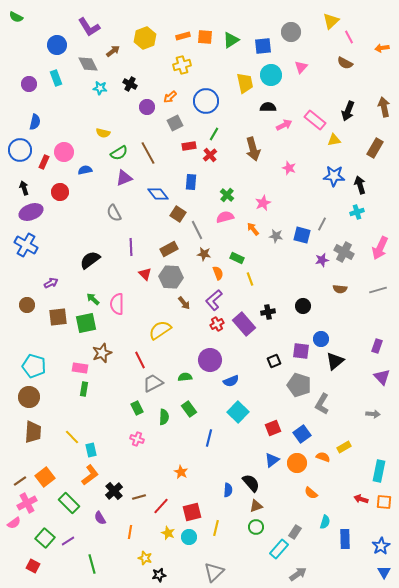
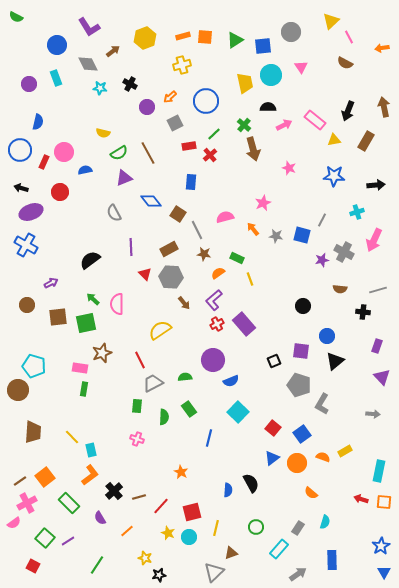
green triangle at (231, 40): moved 4 px right
pink triangle at (301, 67): rotated 16 degrees counterclockwise
blue semicircle at (35, 122): moved 3 px right
green line at (214, 134): rotated 16 degrees clockwise
brown rectangle at (375, 148): moved 9 px left, 7 px up
black arrow at (360, 185): moved 16 px right; rotated 102 degrees clockwise
black arrow at (24, 188): moved 3 px left; rotated 56 degrees counterclockwise
blue diamond at (158, 194): moved 7 px left, 7 px down
green cross at (227, 195): moved 17 px right, 70 px up
gray line at (322, 224): moved 4 px up
pink arrow at (380, 248): moved 6 px left, 8 px up
orange semicircle at (218, 273): rotated 104 degrees counterclockwise
black cross at (268, 312): moved 95 px right; rotated 16 degrees clockwise
blue circle at (321, 339): moved 6 px right, 3 px up
purple circle at (210, 360): moved 3 px right
brown circle at (29, 397): moved 11 px left, 7 px up
green rectangle at (137, 408): moved 2 px up; rotated 32 degrees clockwise
red square at (273, 428): rotated 28 degrees counterclockwise
yellow rectangle at (344, 447): moved 1 px right, 4 px down
blue triangle at (272, 460): moved 2 px up
black semicircle at (251, 483): rotated 12 degrees clockwise
brown triangle at (256, 506): moved 25 px left, 47 px down
orange line at (130, 532): moved 3 px left, 1 px up; rotated 40 degrees clockwise
gray rectangle at (295, 532): moved 3 px right, 4 px up
blue rectangle at (345, 539): moved 13 px left, 21 px down
green line at (92, 564): moved 5 px right, 1 px down; rotated 48 degrees clockwise
